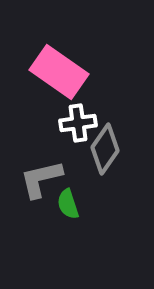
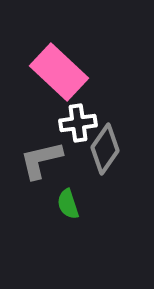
pink rectangle: rotated 8 degrees clockwise
gray L-shape: moved 19 px up
